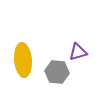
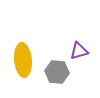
purple triangle: moved 1 px right, 1 px up
